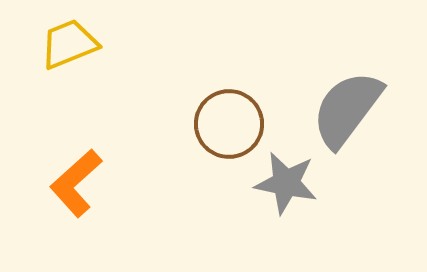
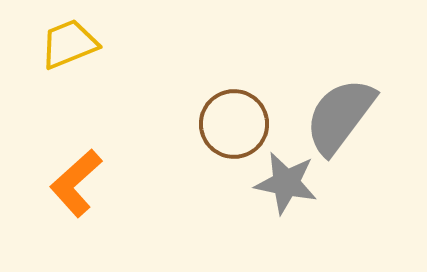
gray semicircle: moved 7 px left, 7 px down
brown circle: moved 5 px right
